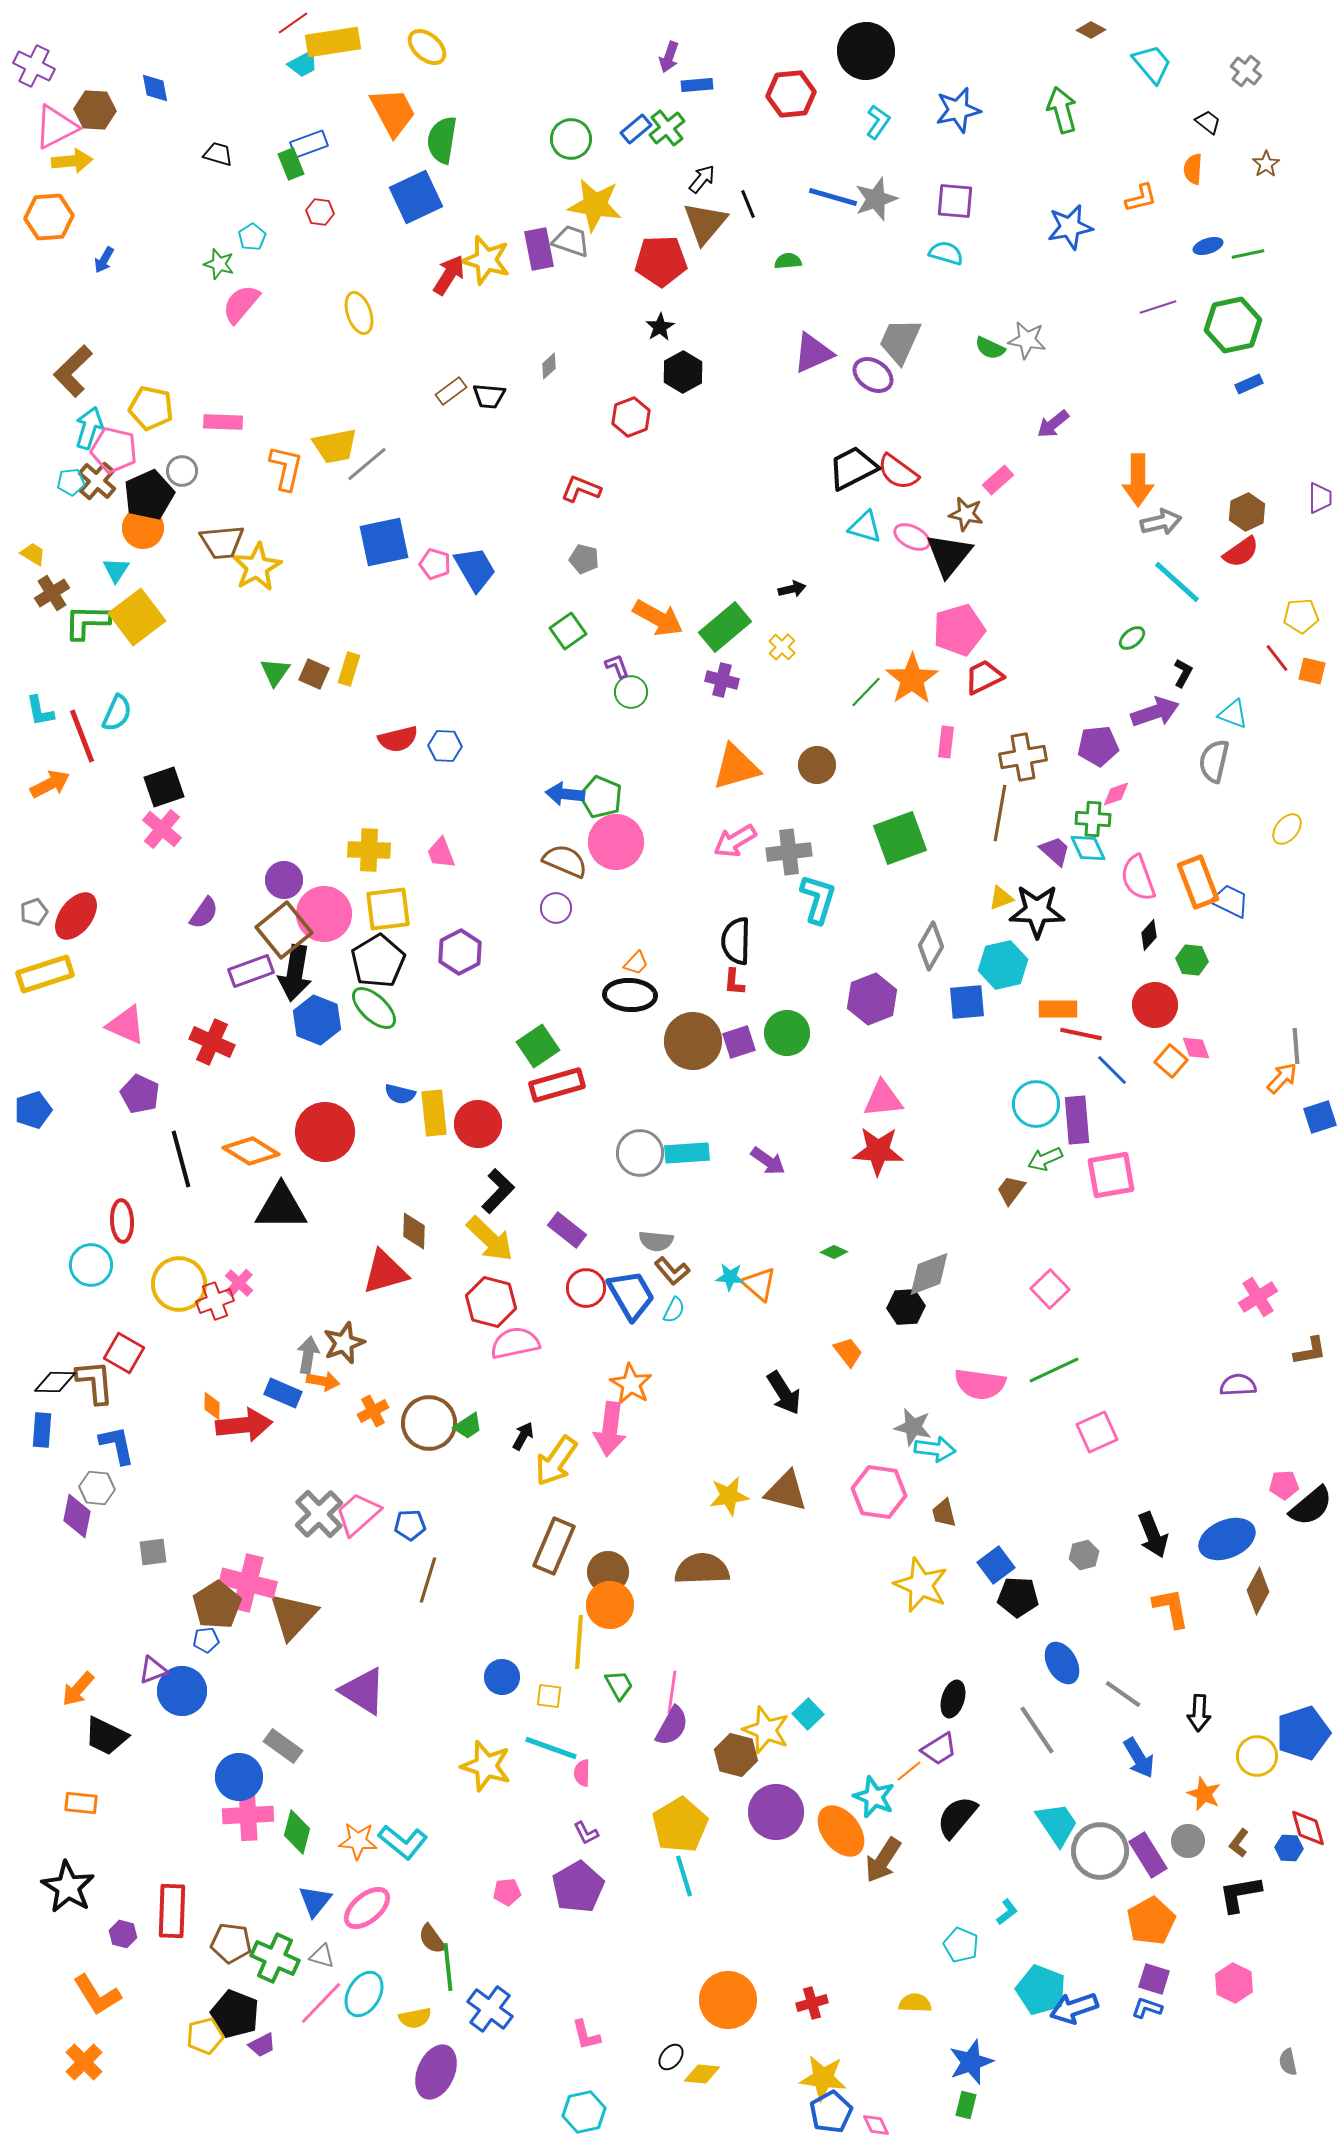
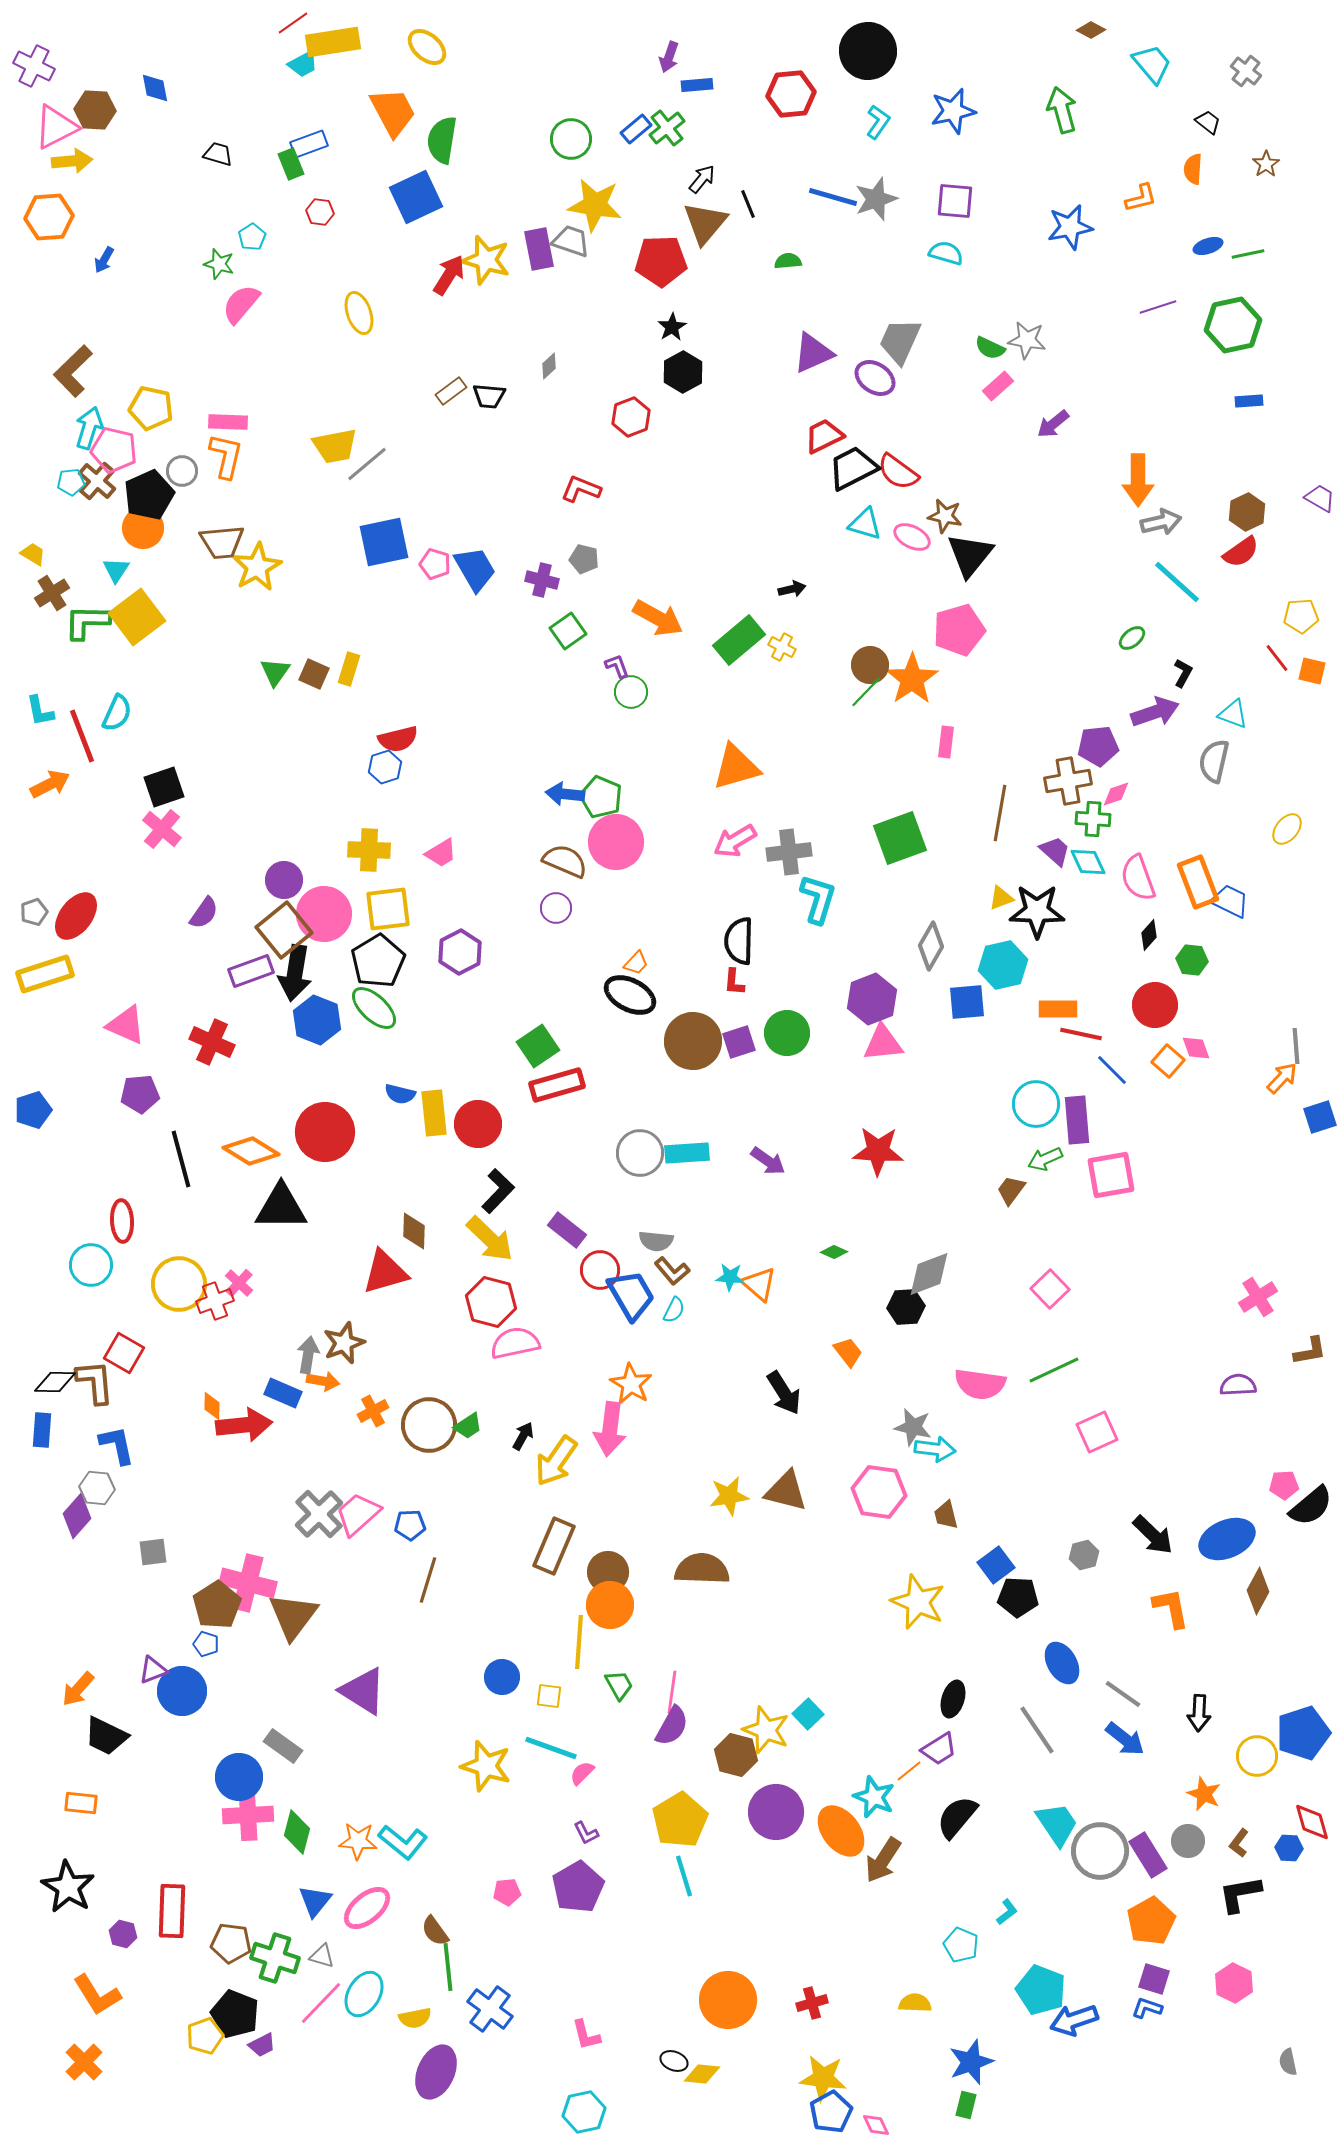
black circle at (866, 51): moved 2 px right
blue star at (958, 110): moved 5 px left, 1 px down
black star at (660, 327): moved 12 px right
purple ellipse at (873, 375): moved 2 px right, 3 px down
blue rectangle at (1249, 384): moved 17 px down; rotated 20 degrees clockwise
pink rectangle at (223, 422): moved 5 px right
orange L-shape at (286, 468): moved 60 px left, 12 px up
pink rectangle at (998, 480): moved 94 px up
purple trapezoid at (1320, 498): rotated 60 degrees counterclockwise
brown star at (966, 514): moved 21 px left, 2 px down
cyan triangle at (865, 527): moved 3 px up
black triangle at (949, 555): moved 21 px right
green rectangle at (725, 627): moved 14 px right, 13 px down
yellow cross at (782, 647): rotated 16 degrees counterclockwise
red trapezoid at (984, 677): moved 160 px left, 241 px up
purple cross at (722, 680): moved 180 px left, 100 px up
blue hexagon at (445, 746): moved 60 px left, 21 px down; rotated 20 degrees counterclockwise
brown cross at (1023, 757): moved 45 px right, 24 px down
brown circle at (817, 765): moved 53 px right, 100 px up
cyan diamond at (1088, 848): moved 14 px down
pink trapezoid at (441, 853): rotated 100 degrees counterclockwise
black semicircle at (736, 941): moved 3 px right
black ellipse at (630, 995): rotated 24 degrees clockwise
orange square at (1171, 1061): moved 3 px left
purple pentagon at (140, 1094): rotated 30 degrees counterclockwise
pink triangle at (883, 1099): moved 56 px up
red circle at (586, 1288): moved 14 px right, 18 px up
brown circle at (429, 1423): moved 2 px down
brown trapezoid at (944, 1513): moved 2 px right, 2 px down
purple diamond at (77, 1516): rotated 30 degrees clockwise
black arrow at (1153, 1535): rotated 24 degrees counterclockwise
brown semicircle at (702, 1569): rotated 4 degrees clockwise
yellow star at (921, 1585): moved 3 px left, 17 px down
brown triangle at (293, 1616): rotated 6 degrees counterclockwise
blue pentagon at (206, 1640): moved 4 px down; rotated 25 degrees clockwise
blue arrow at (1139, 1758): moved 14 px left, 19 px up; rotated 21 degrees counterclockwise
pink semicircle at (582, 1773): rotated 44 degrees clockwise
yellow pentagon at (680, 1825): moved 5 px up
red diamond at (1308, 1828): moved 4 px right, 6 px up
brown semicircle at (432, 1939): moved 3 px right, 8 px up
green cross at (275, 1958): rotated 6 degrees counterclockwise
blue arrow at (1074, 2008): moved 12 px down
yellow pentagon at (205, 2036): rotated 6 degrees counterclockwise
black ellipse at (671, 2057): moved 3 px right, 4 px down; rotated 72 degrees clockwise
